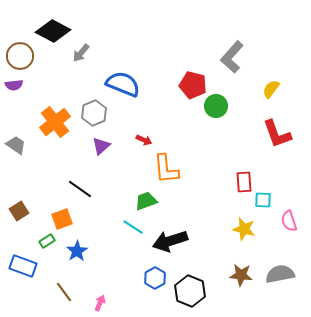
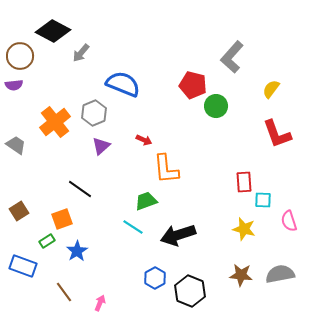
black arrow: moved 8 px right, 6 px up
